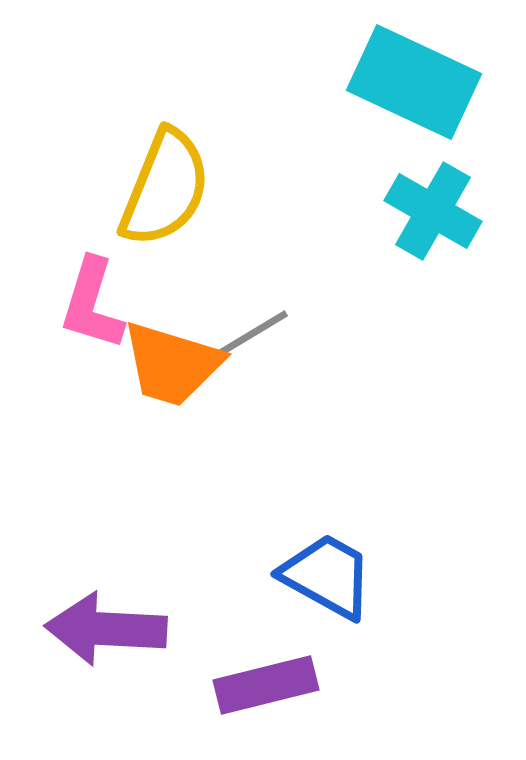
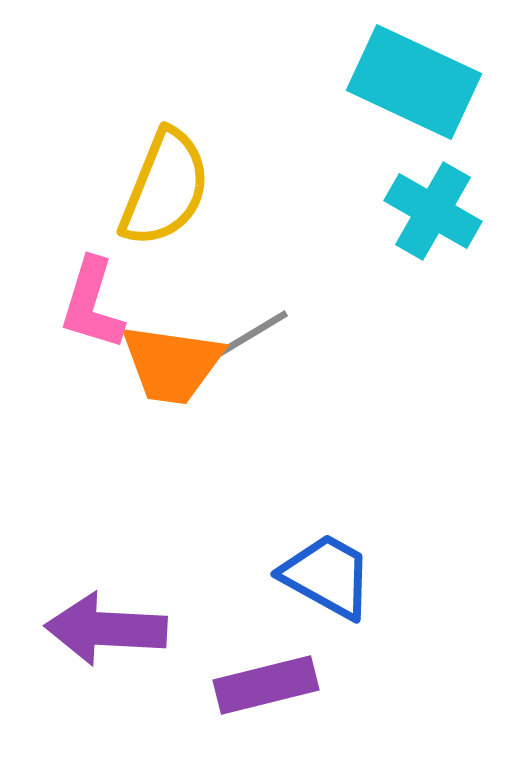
orange trapezoid: rotated 9 degrees counterclockwise
